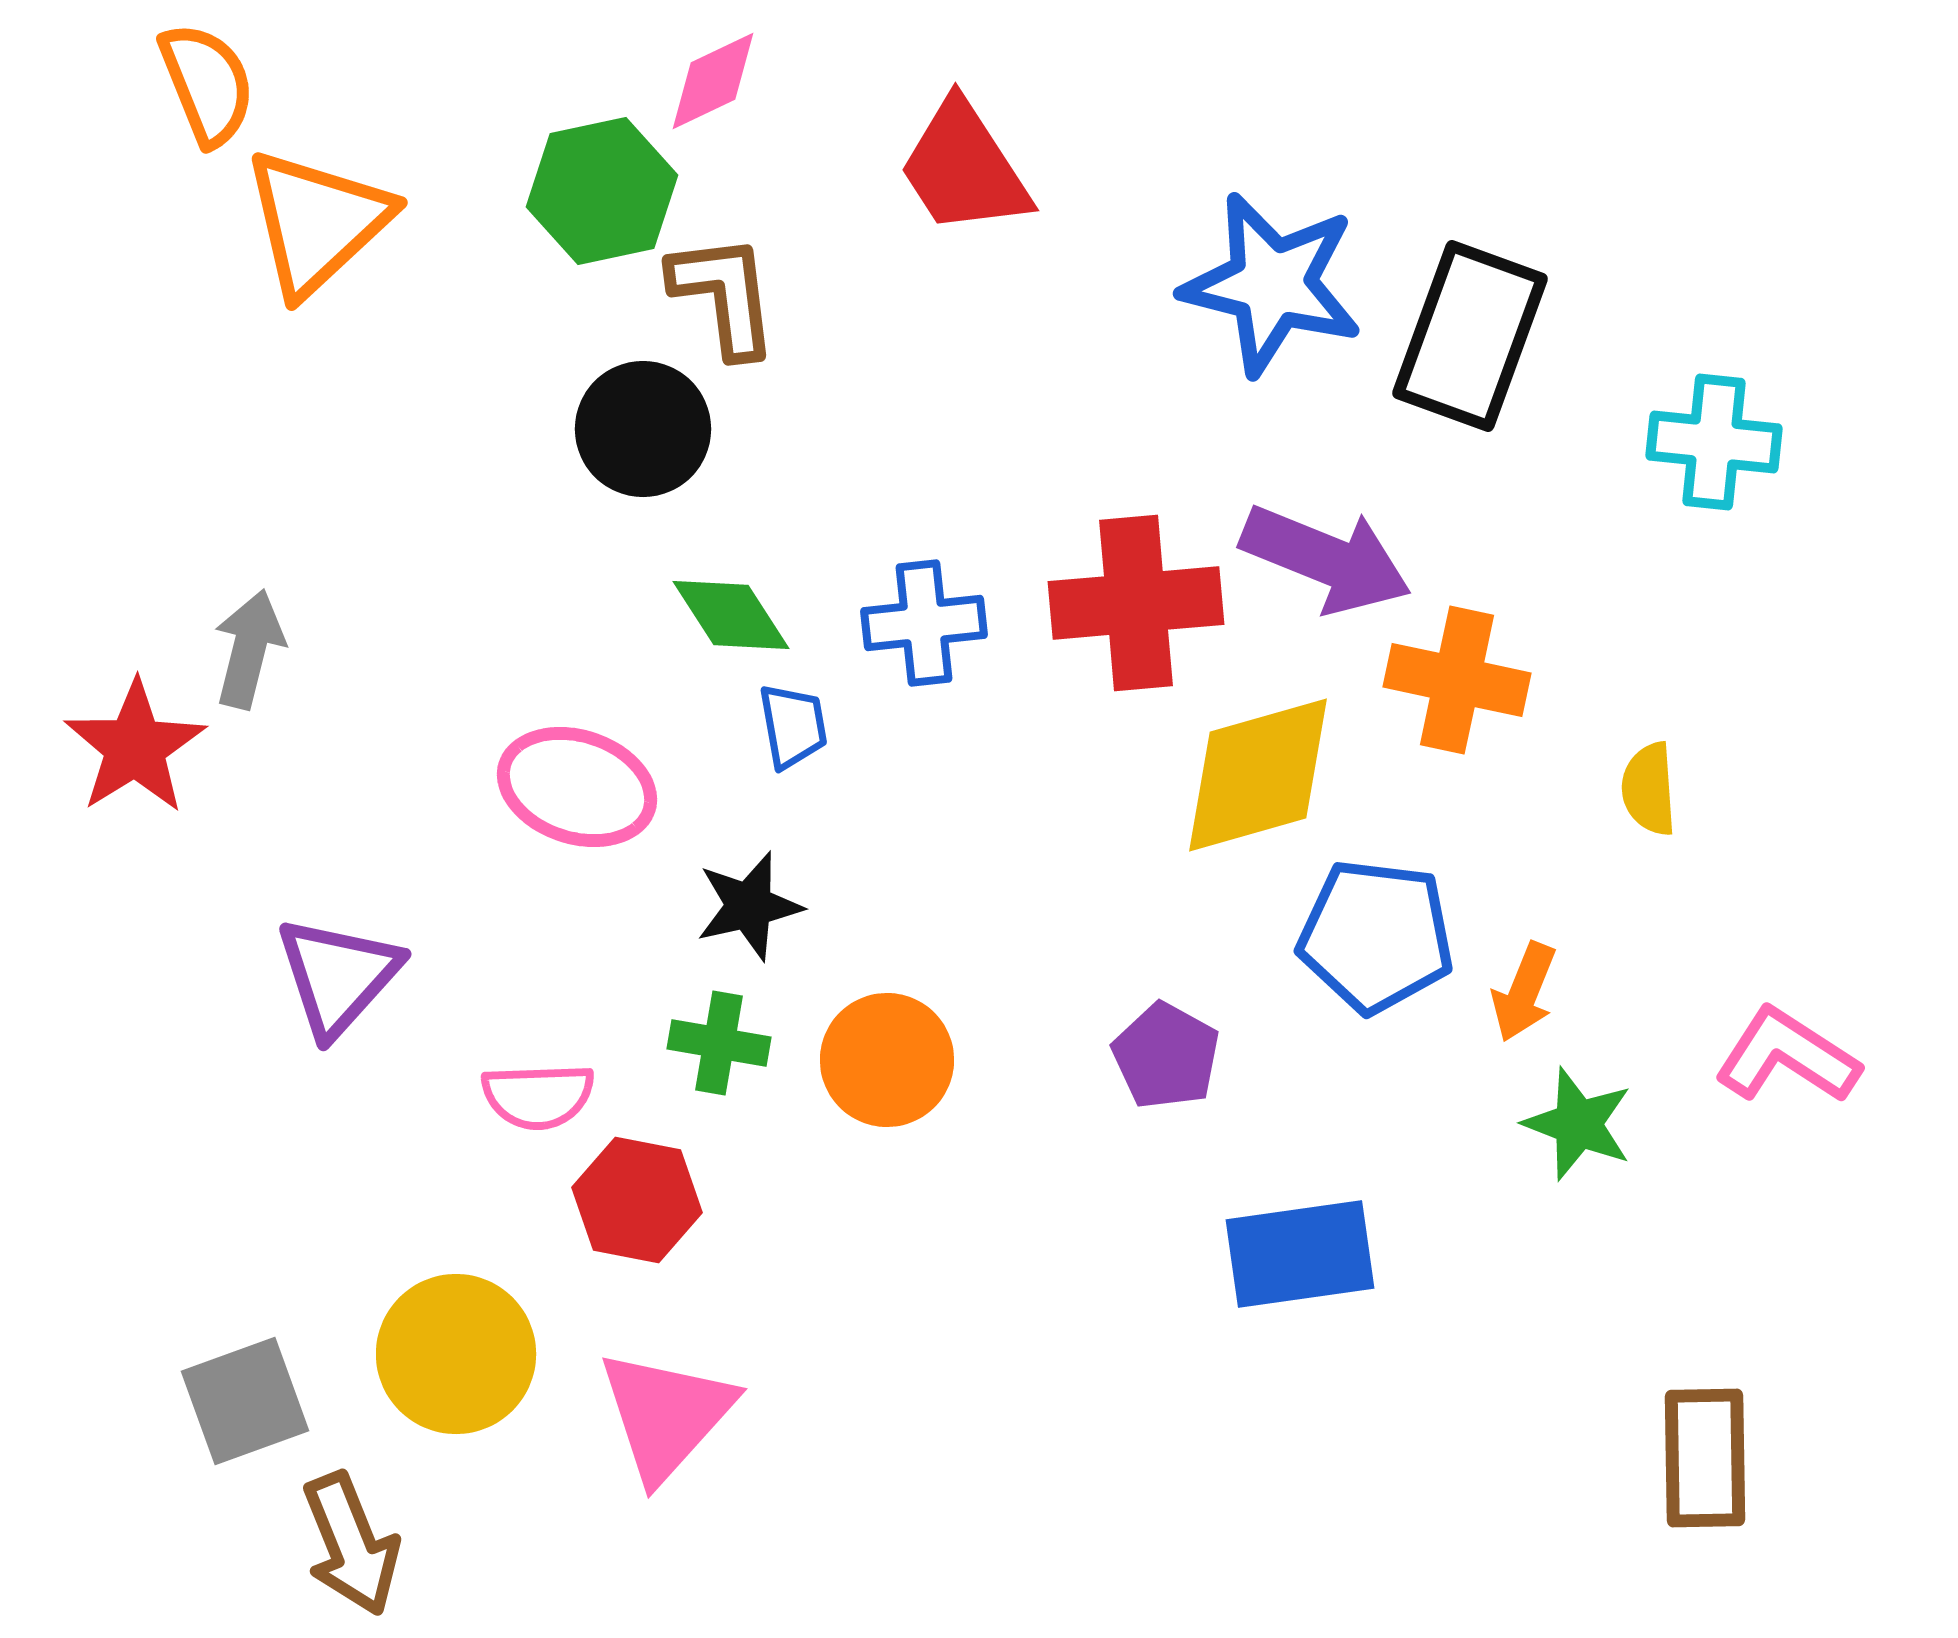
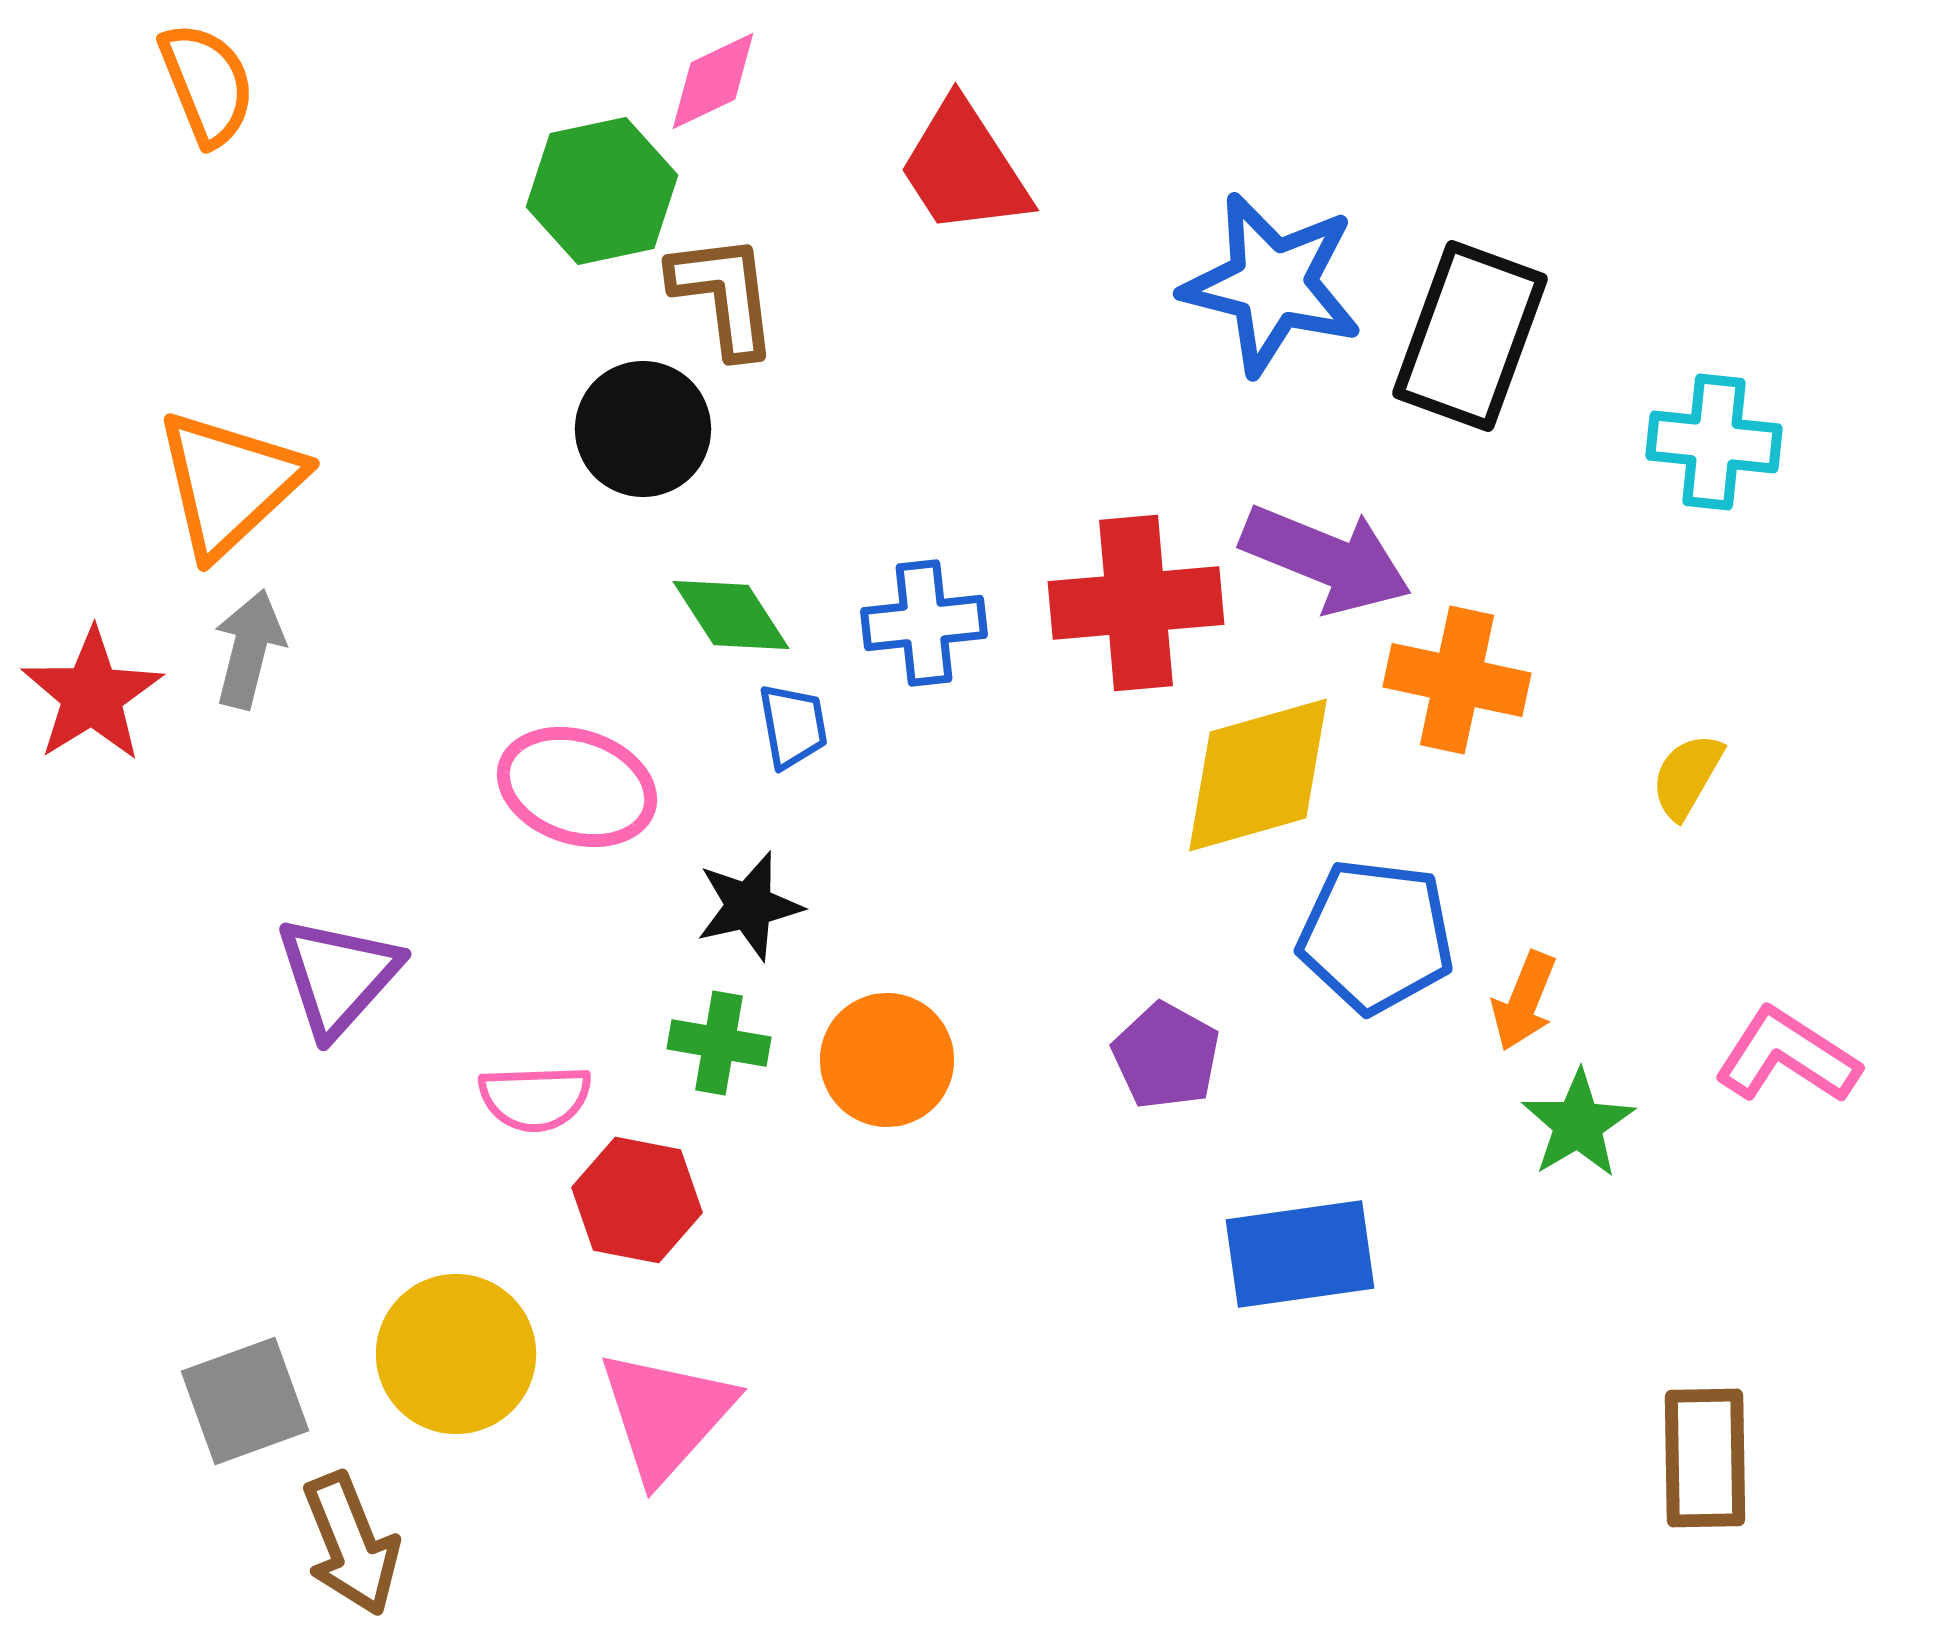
orange triangle: moved 88 px left, 261 px down
red star: moved 43 px left, 52 px up
yellow semicircle: moved 38 px right, 13 px up; rotated 34 degrees clockwise
orange arrow: moved 9 px down
pink semicircle: moved 3 px left, 2 px down
green star: rotated 20 degrees clockwise
